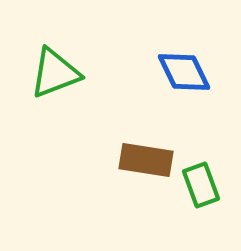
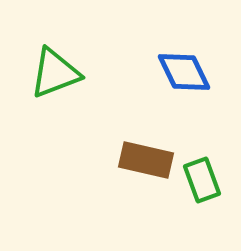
brown rectangle: rotated 4 degrees clockwise
green rectangle: moved 1 px right, 5 px up
